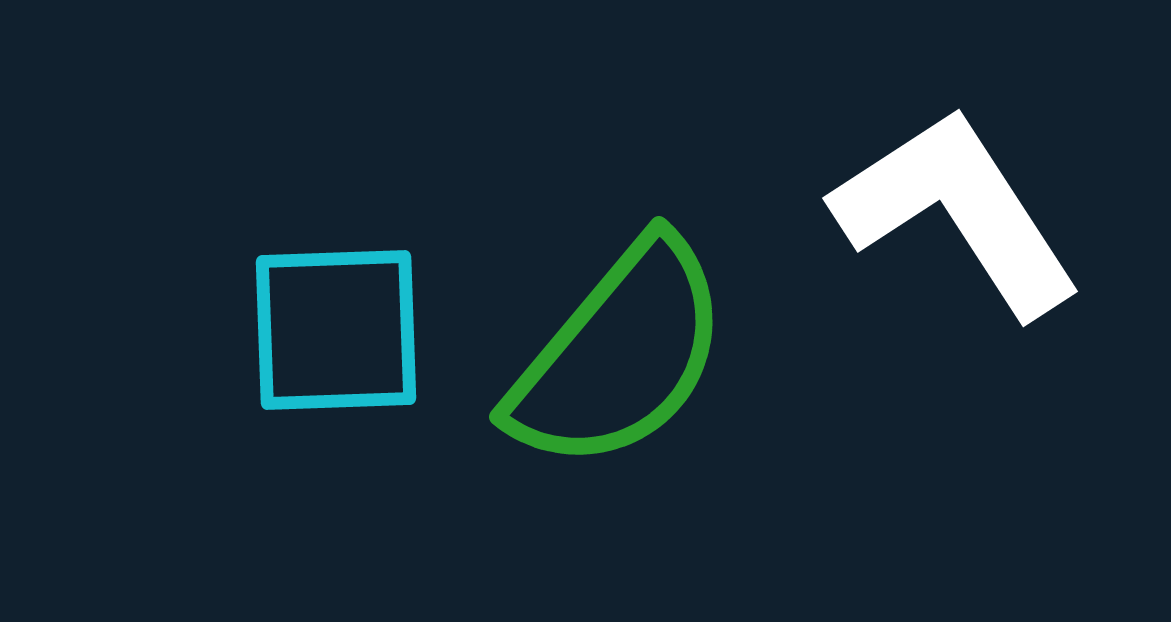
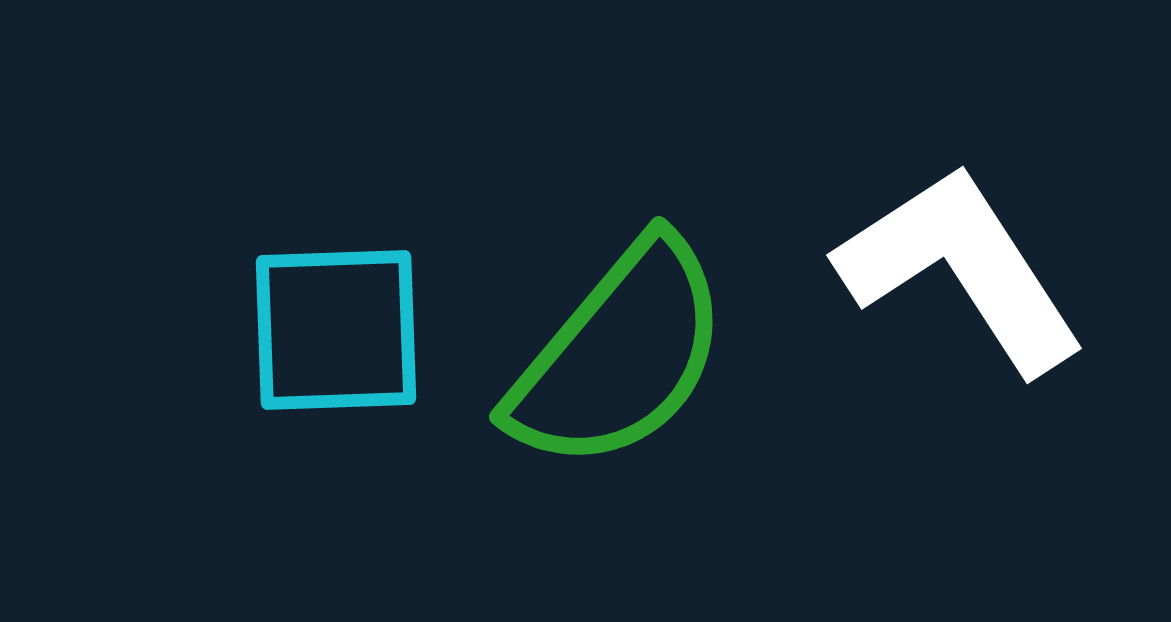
white L-shape: moved 4 px right, 57 px down
